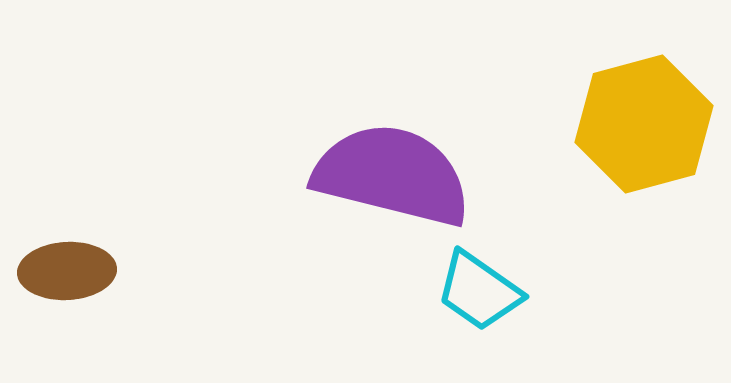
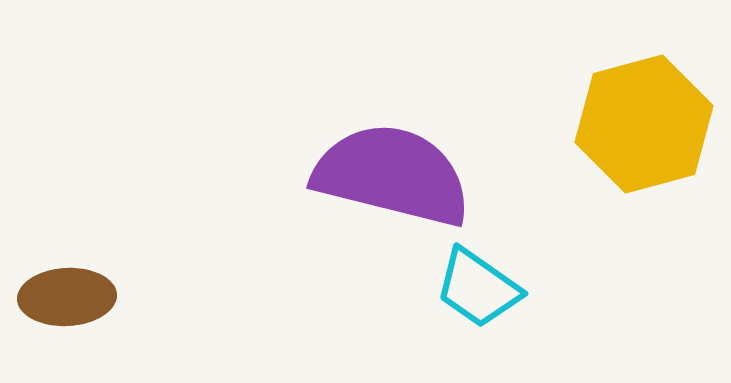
brown ellipse: moved 26 px down
cyan trapezoid: moved 1 px left, 3 px up
